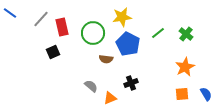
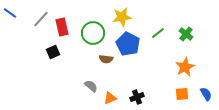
black cross: moved 6 px right, 14 px down
